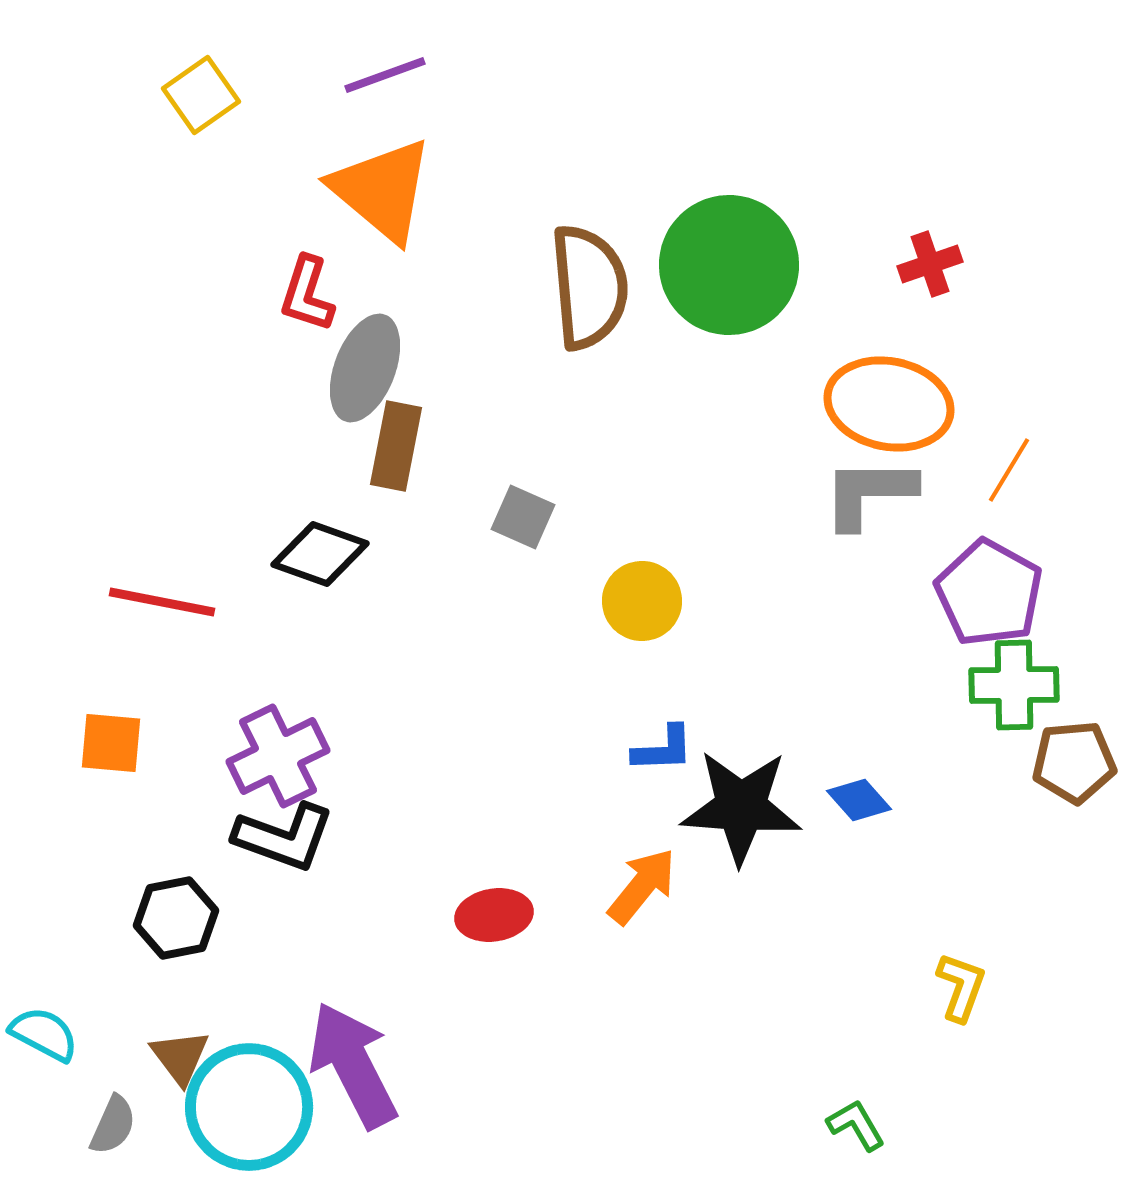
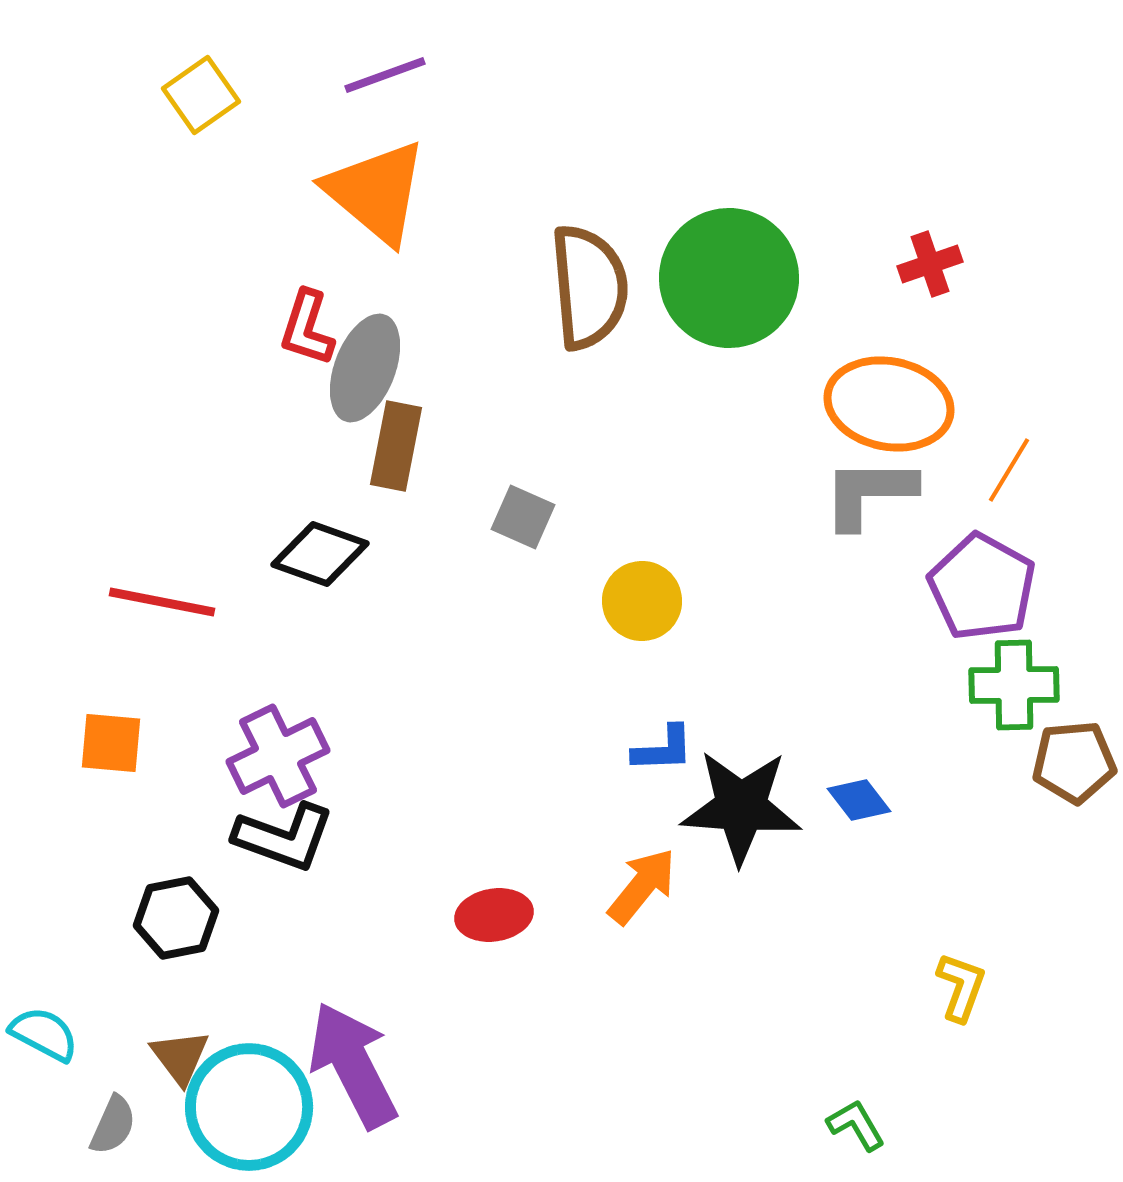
orange triangle: moved 6 px left, 2 px down
green circle: moved 13 px down
red L-shape: moved 34 px down
purple pentagon: moved 7 px left, 6 px up
blue diamond: rotated 4 degrees clockwise
